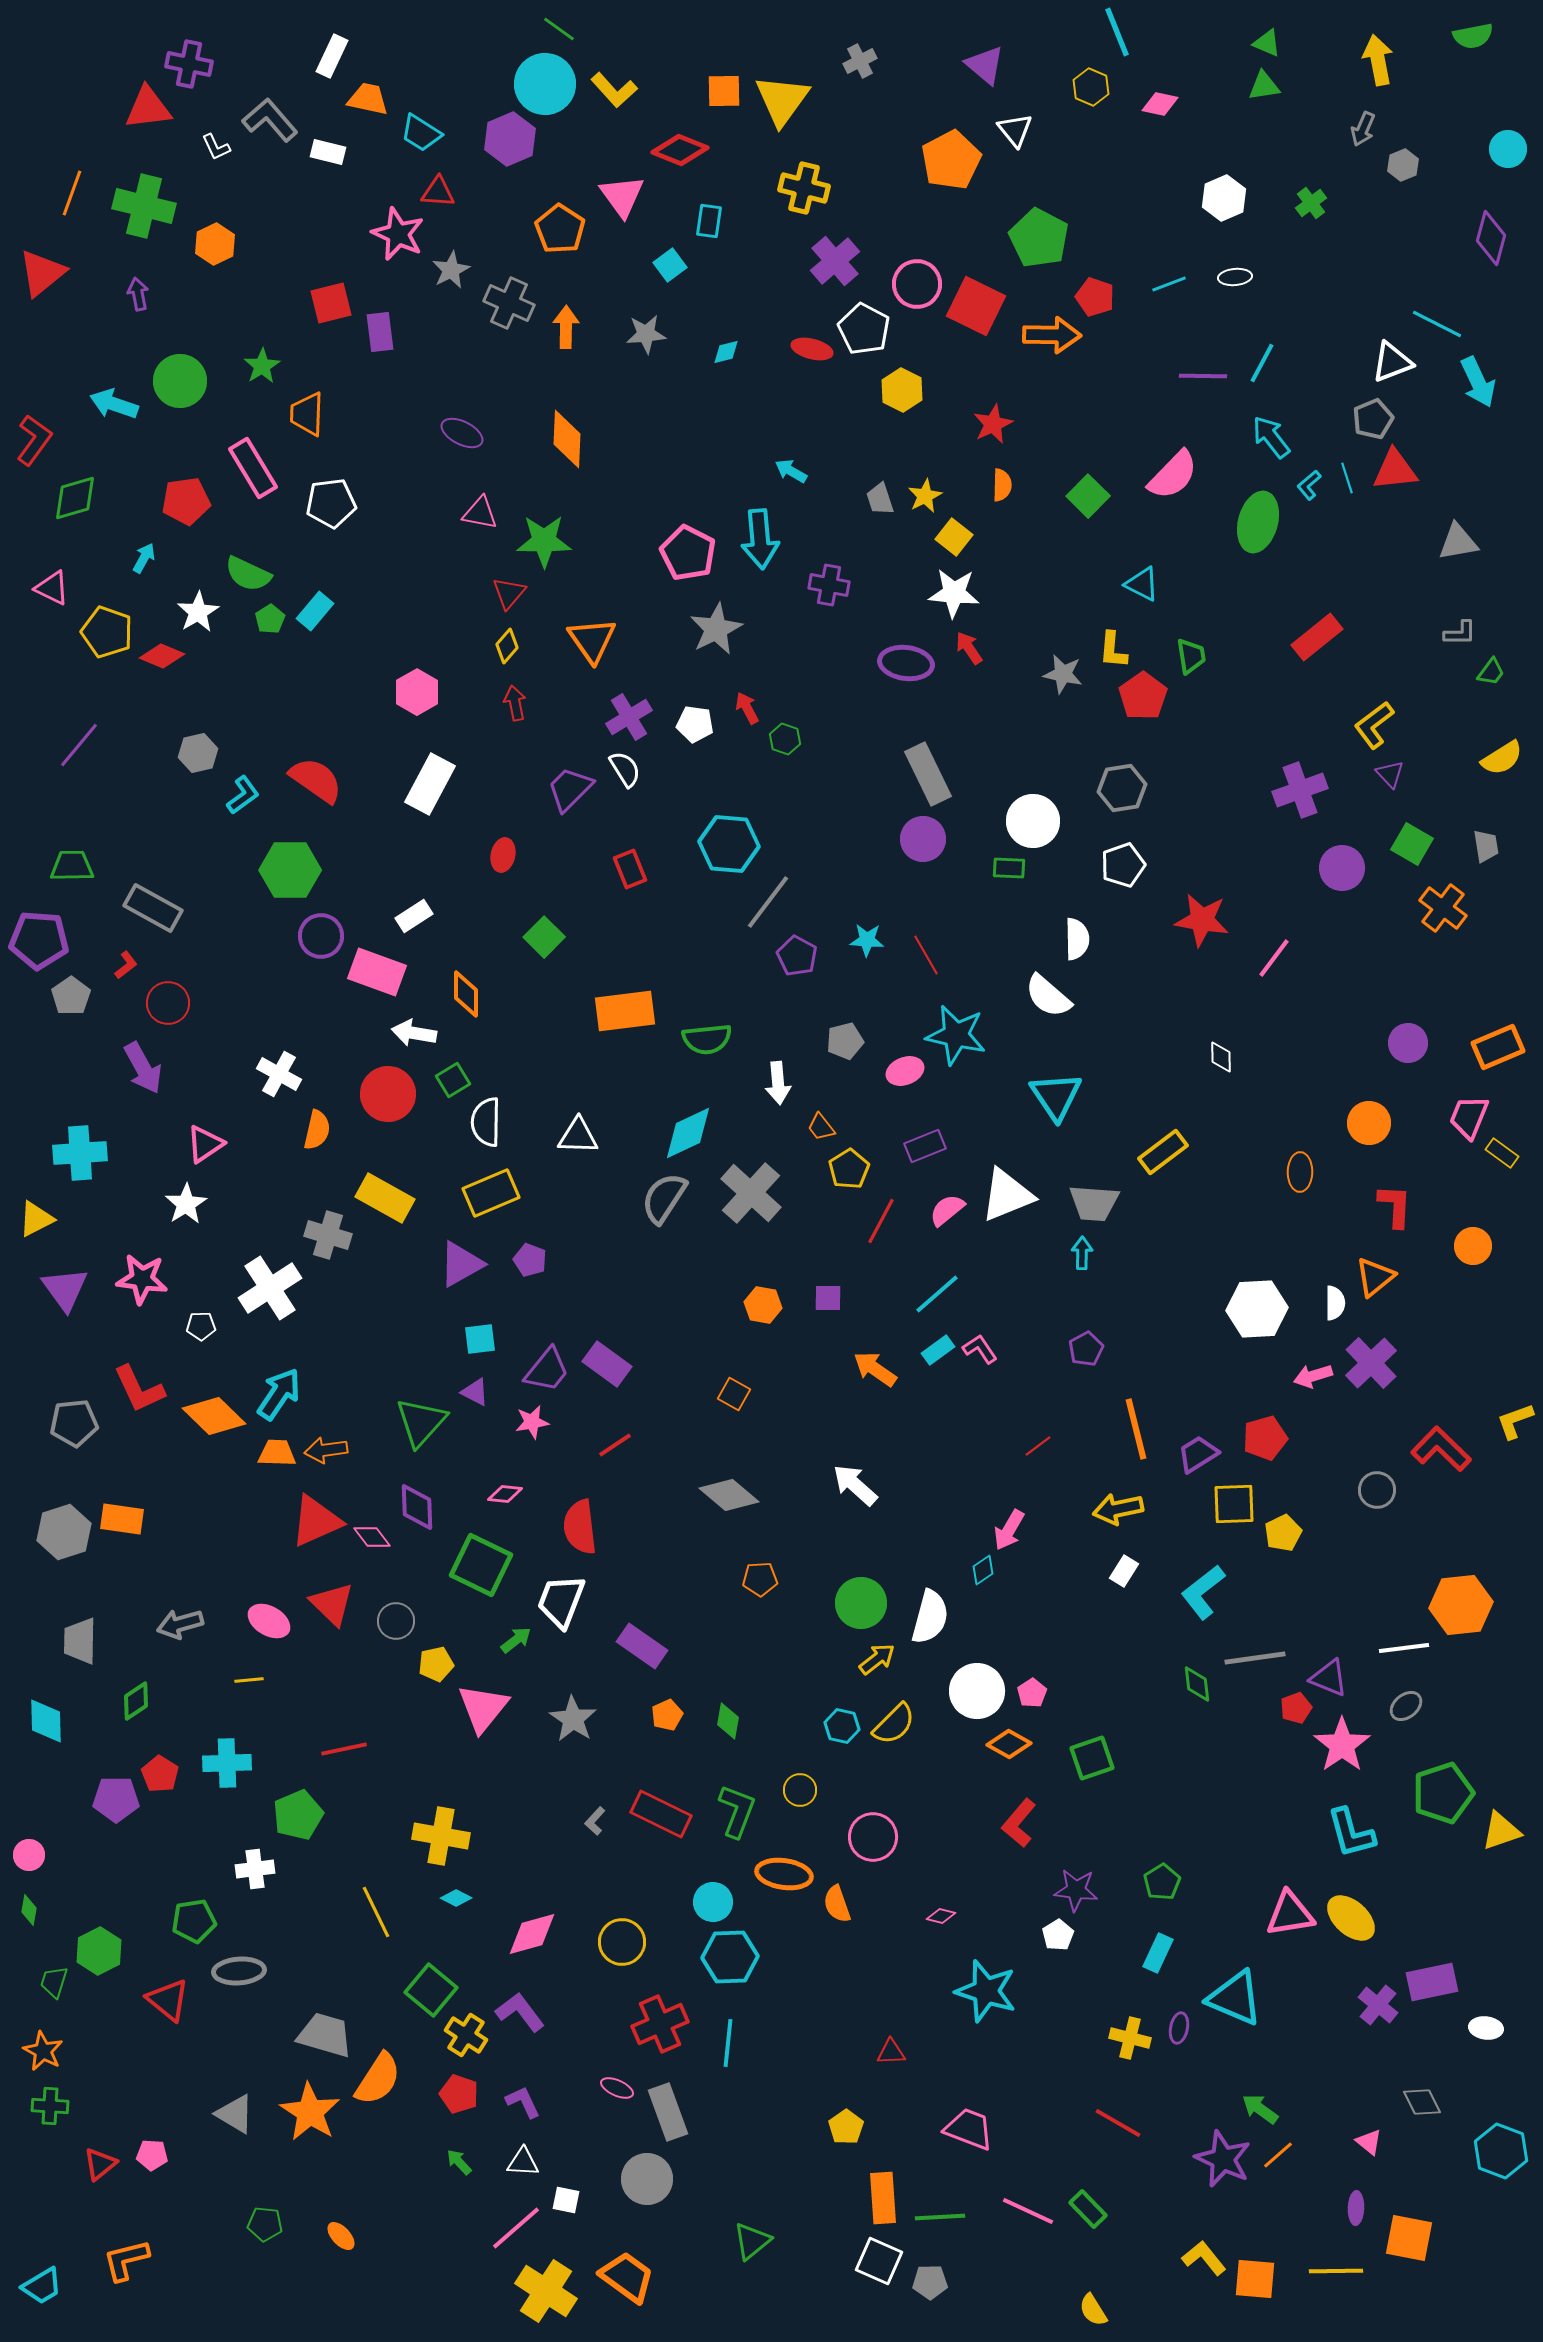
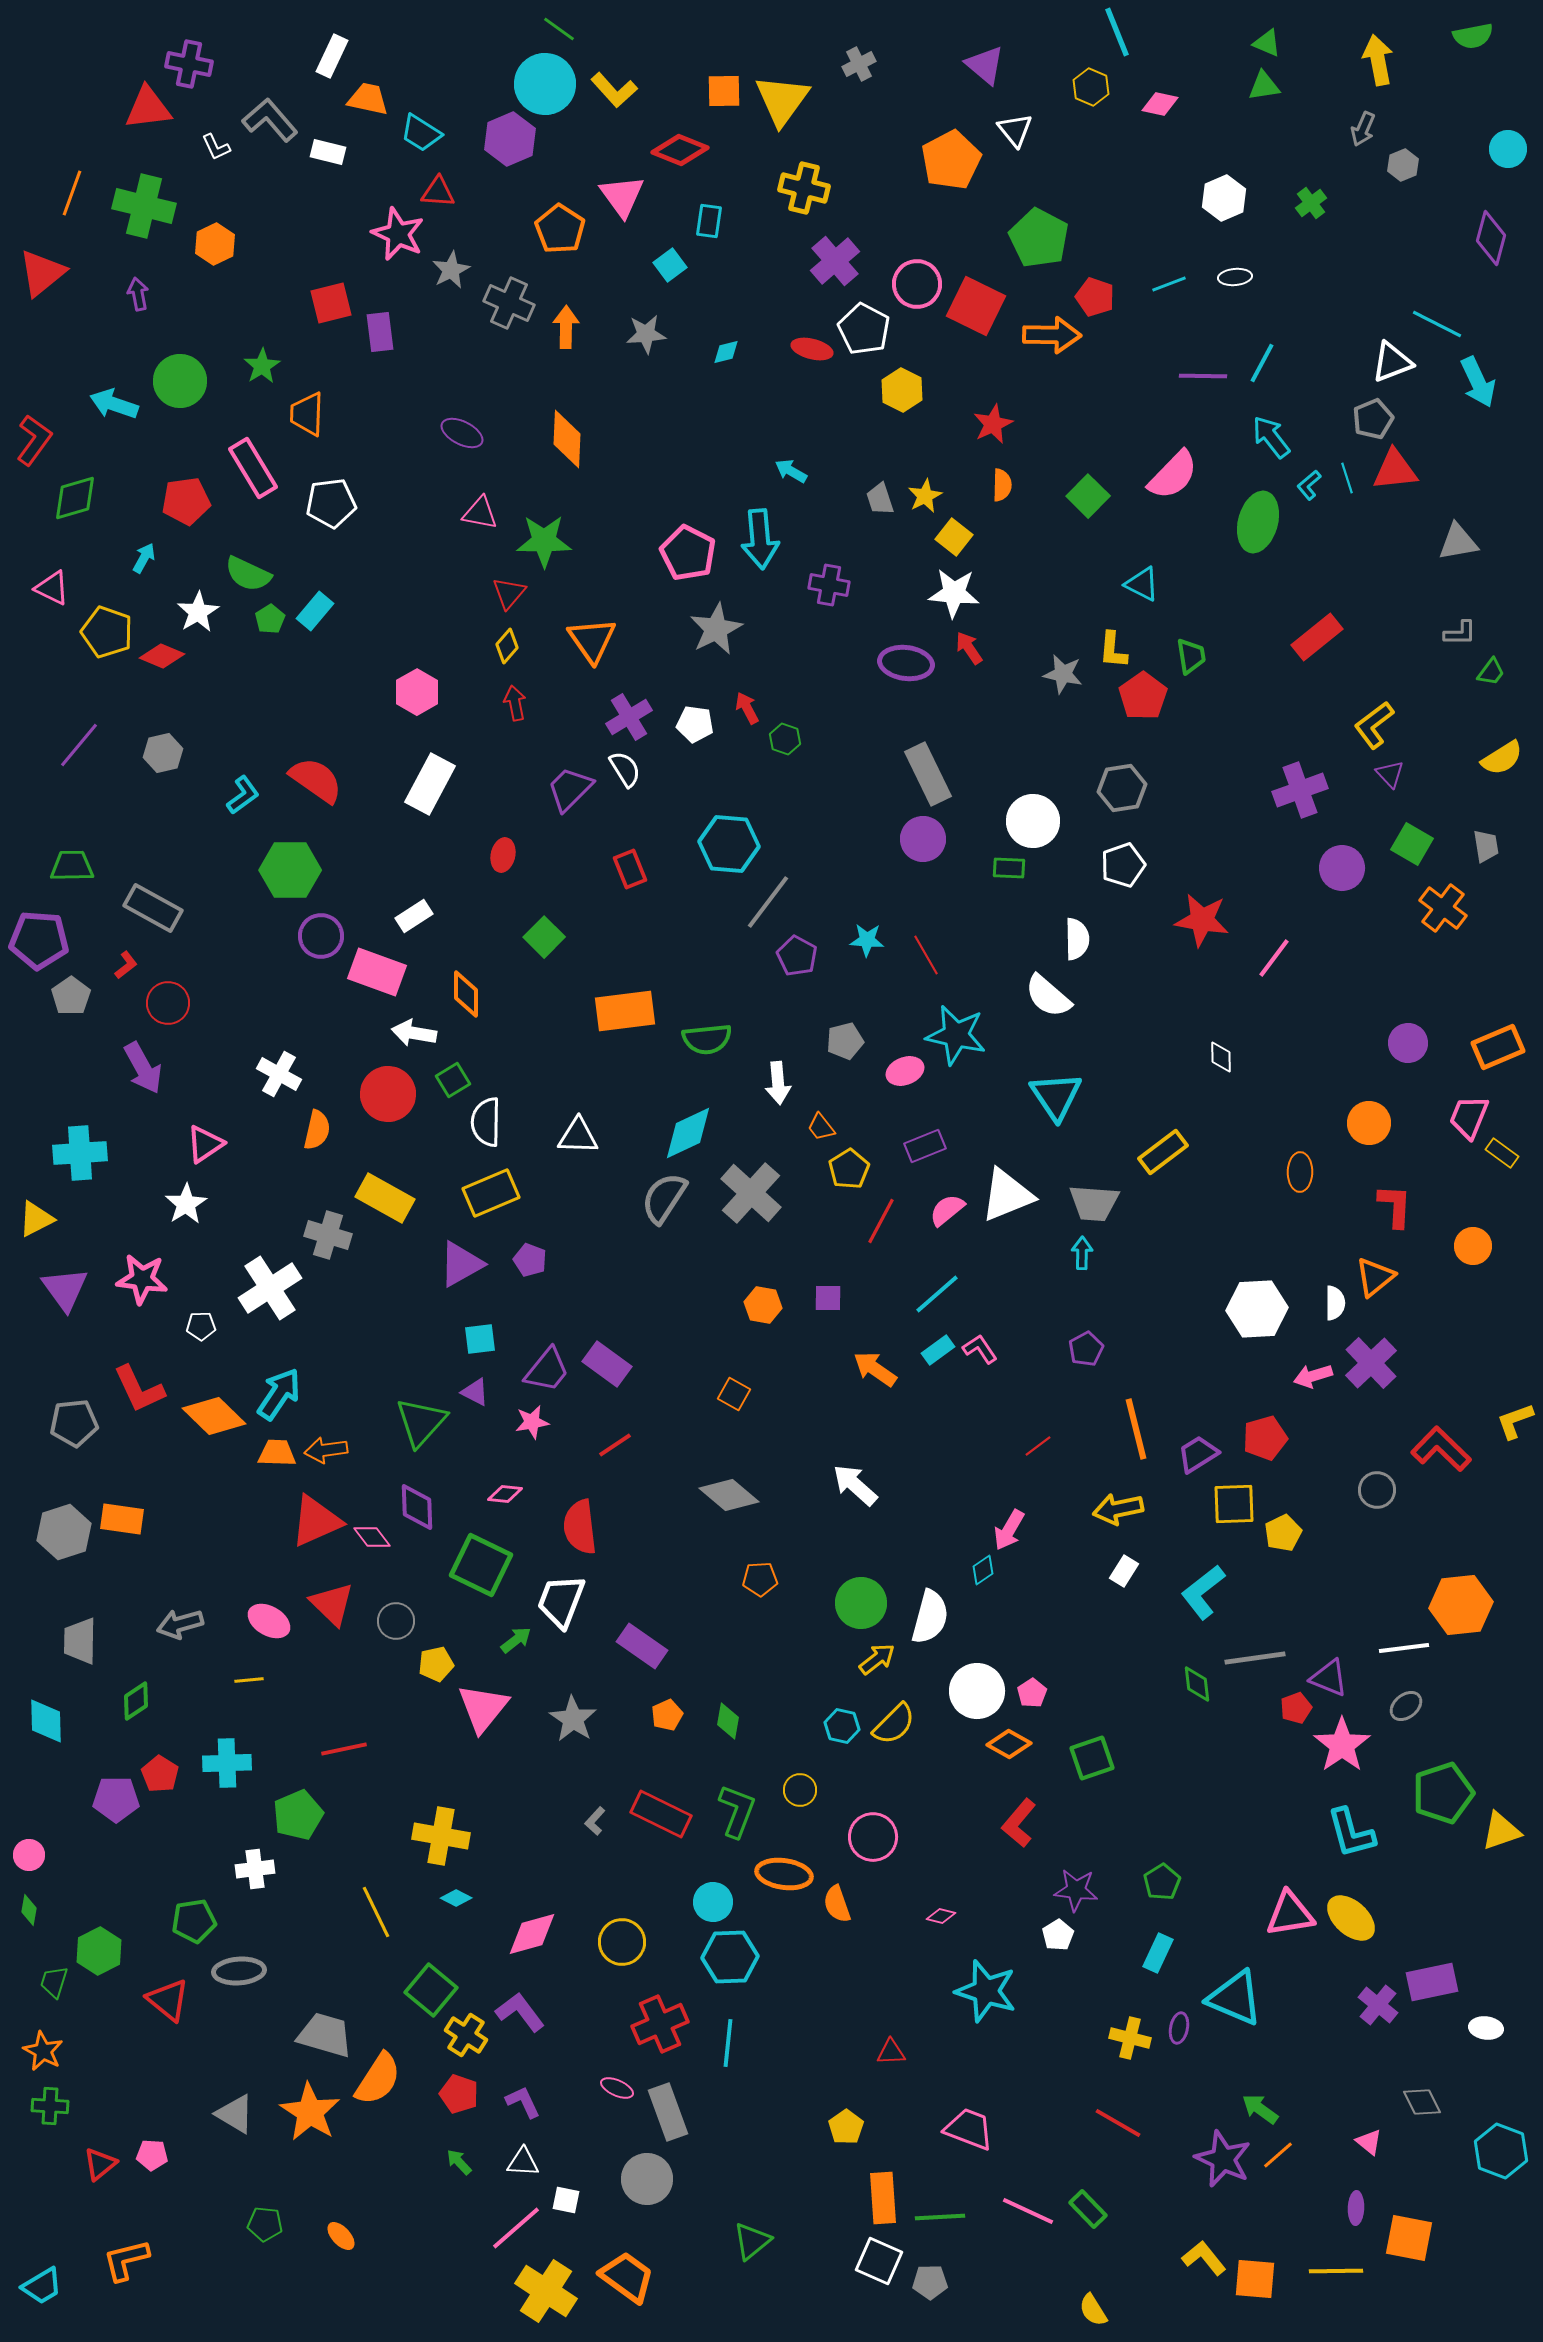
gray cross at (860, 61): moved 1 px left, 3 px down
gray hexagon at (198, 753): moved 35 px left
